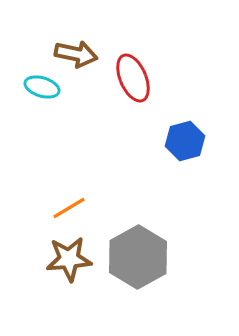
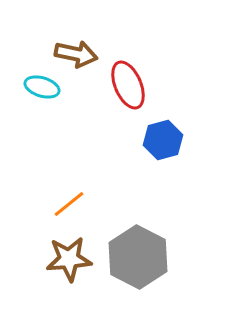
red ellipse: moved 5 px left, 7 px down
blue hexagon: moved 22 px left, 1 px up
orange line: moved 4 px up; rotated 8 degrees counterclockwise
gray hexagon: rotated 4 degrees counterclockwise
